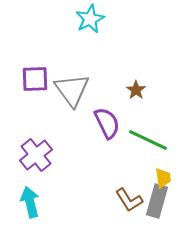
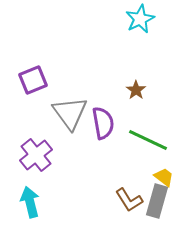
cyan star: moved 50 px right
purple square: moved 2 px left, 1 px down; rotated 20 degrees counterclockwise
gray triangle: moved 2 px left, 23 px down
purple semicircle: moved 4 px left; rotated 16 degrees clockwise
yellow trapezoid: moved 1 px right, 1 px up; rotated 45 degrees counterclockwise
